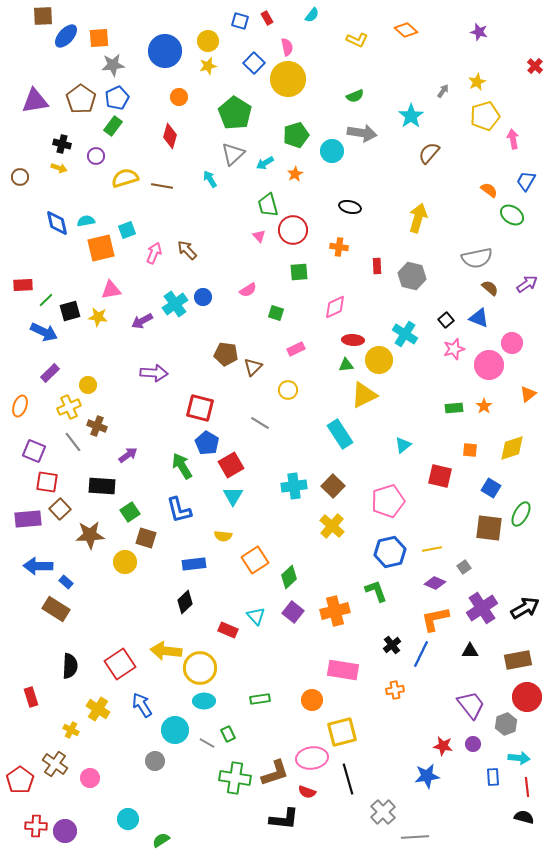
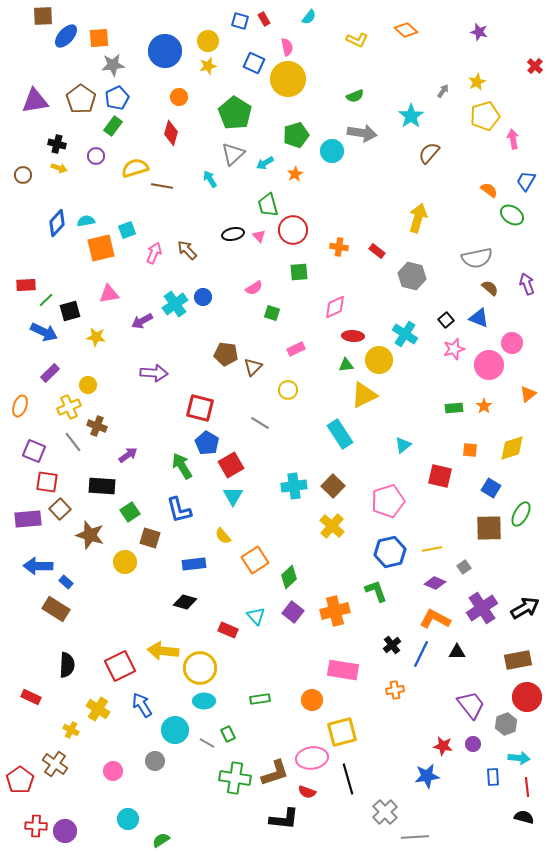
cyan semicircle at (312, 15): moved 3 px left, 2 px down
red rectangle at (267, 18): moved 3 px left, 1 px down
blue square at (254, 63): rotated 20 degrees counterclockwise
red diamond at (170, 136): moved 1 px right, 3 px up
black cross at (62, 144): moved 5 px left
brown circle at (20, 177): moved 3 px right, 2 px up
yellow semicircle at (125, 178): moved 10 px right, 10 px up
black ellipse at (350, 207): moved 117 px left, 27 px down; rotated 25 degrees counterclockwise
blue diamond at (57, 223): rotated 56 degrees clockwise
red rectangle at (377, 266): moved 15 px up; rotated 49 degrees counterclockwise
purple arrow at (527, 284): rotated 75 degrees counterclockwise
red rectangle at (23, 285): moved 3 px right
pink triangle at (111, 290): moved 2 px left, 4 px down
pink semicircle at (248, 290): moved 6 px right, 2 px up
green square at (276, 313): moved 4 px left
yellow star at (98, 317): moved 2 px left, 20 px down
red ellipse at (353, 340): moved 4 px up
brown square at (489, 528): rotated 8 degrees counterclockwise
brown star at (90, 535): rotated 20 degrees clockwise
yellow semicircle at (223, 536): rotated 42 degrees clockwise
brown square at (146, 538): moved 4 px right
black diamond at (185, 602): rotated 60 degrees clockwise
orange L-shape at (435, 619): rotated 40 degrees clockwise
yellow arrow at (166, 651): moved 3 px left
black triangle at (470, 651): moved 13 px left, 1 px down
red square at (120, 664): moved 2 px down; rotated 8 degrees clockwise
black semicircle at (70, 666): moved 3 px left, 1 px up
red rectangle at (31, 697): rotated 48 degrees counterclockwise
pink circle at (90, 778): moved 23 px right, 7 px up
gray cross at (383, 812): moved 2 px right
